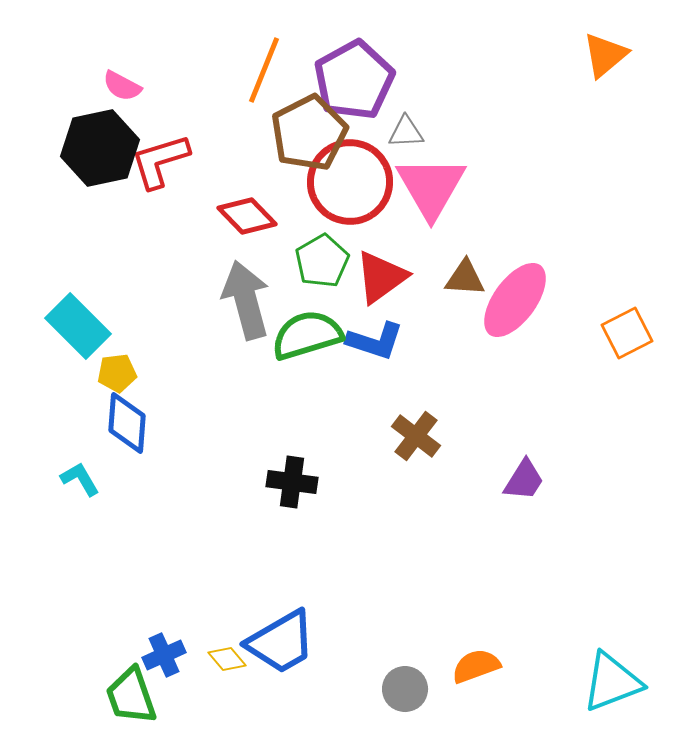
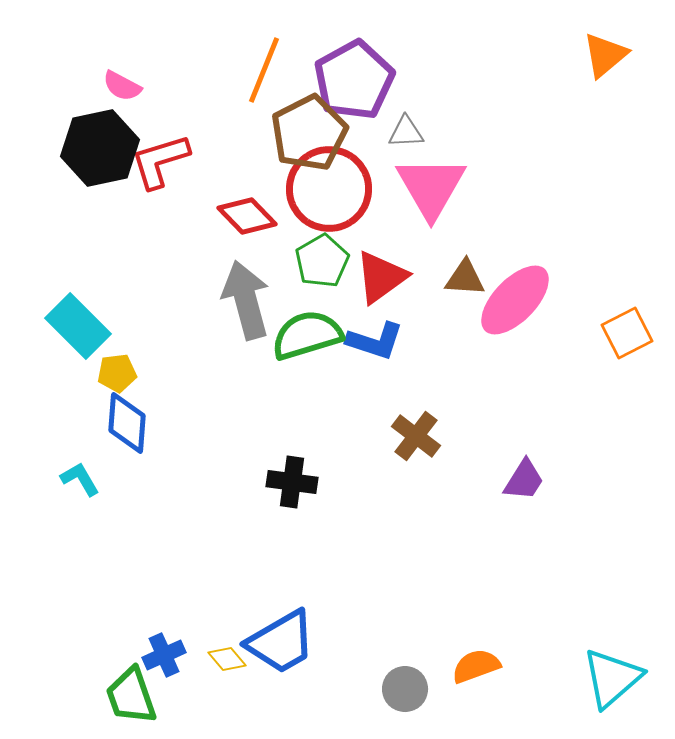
red circle: moved 21 px left, 7 px down
pink ellipse: rotated 8 degrees clockwise
cyan triangle: moved 4 px up; rotated 20 degrees counterclockwise
